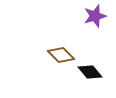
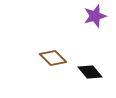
brown diamond: moved 8 px left, 3 px down
